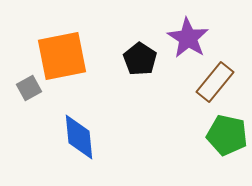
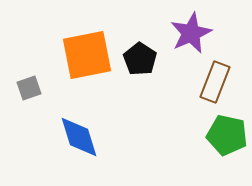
purple star: moved 3 px right, 5 px up; rotated 15 degrees clockwise
orange square: moved 25 px right, 1 px up
brown rectangle: rotated 18 degrees counterclockwise
gray square: rotated 10 degrees clockwise
blue diamond: rotated 12 degrees counterclockwise
